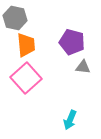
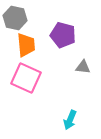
purple pentagon: moved 9 px left, 7 px up
pink square: rotated 24 degrees counterclockwise
